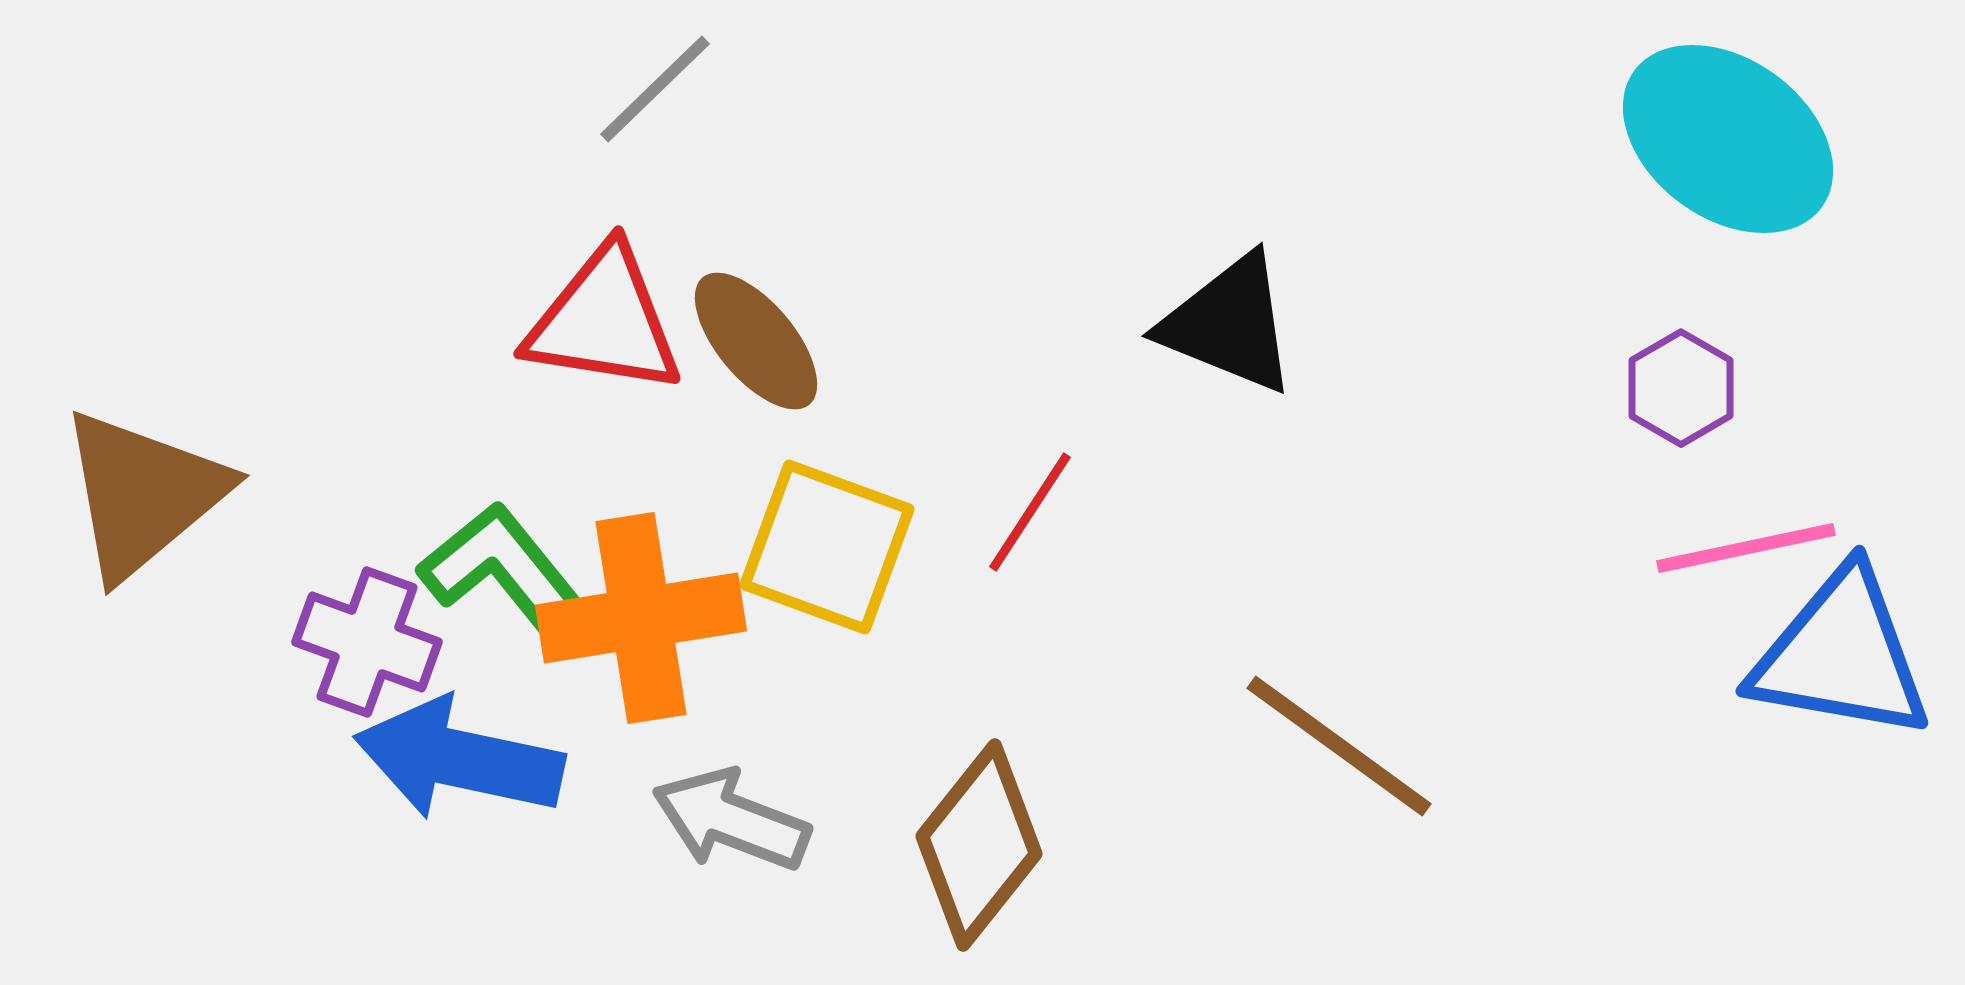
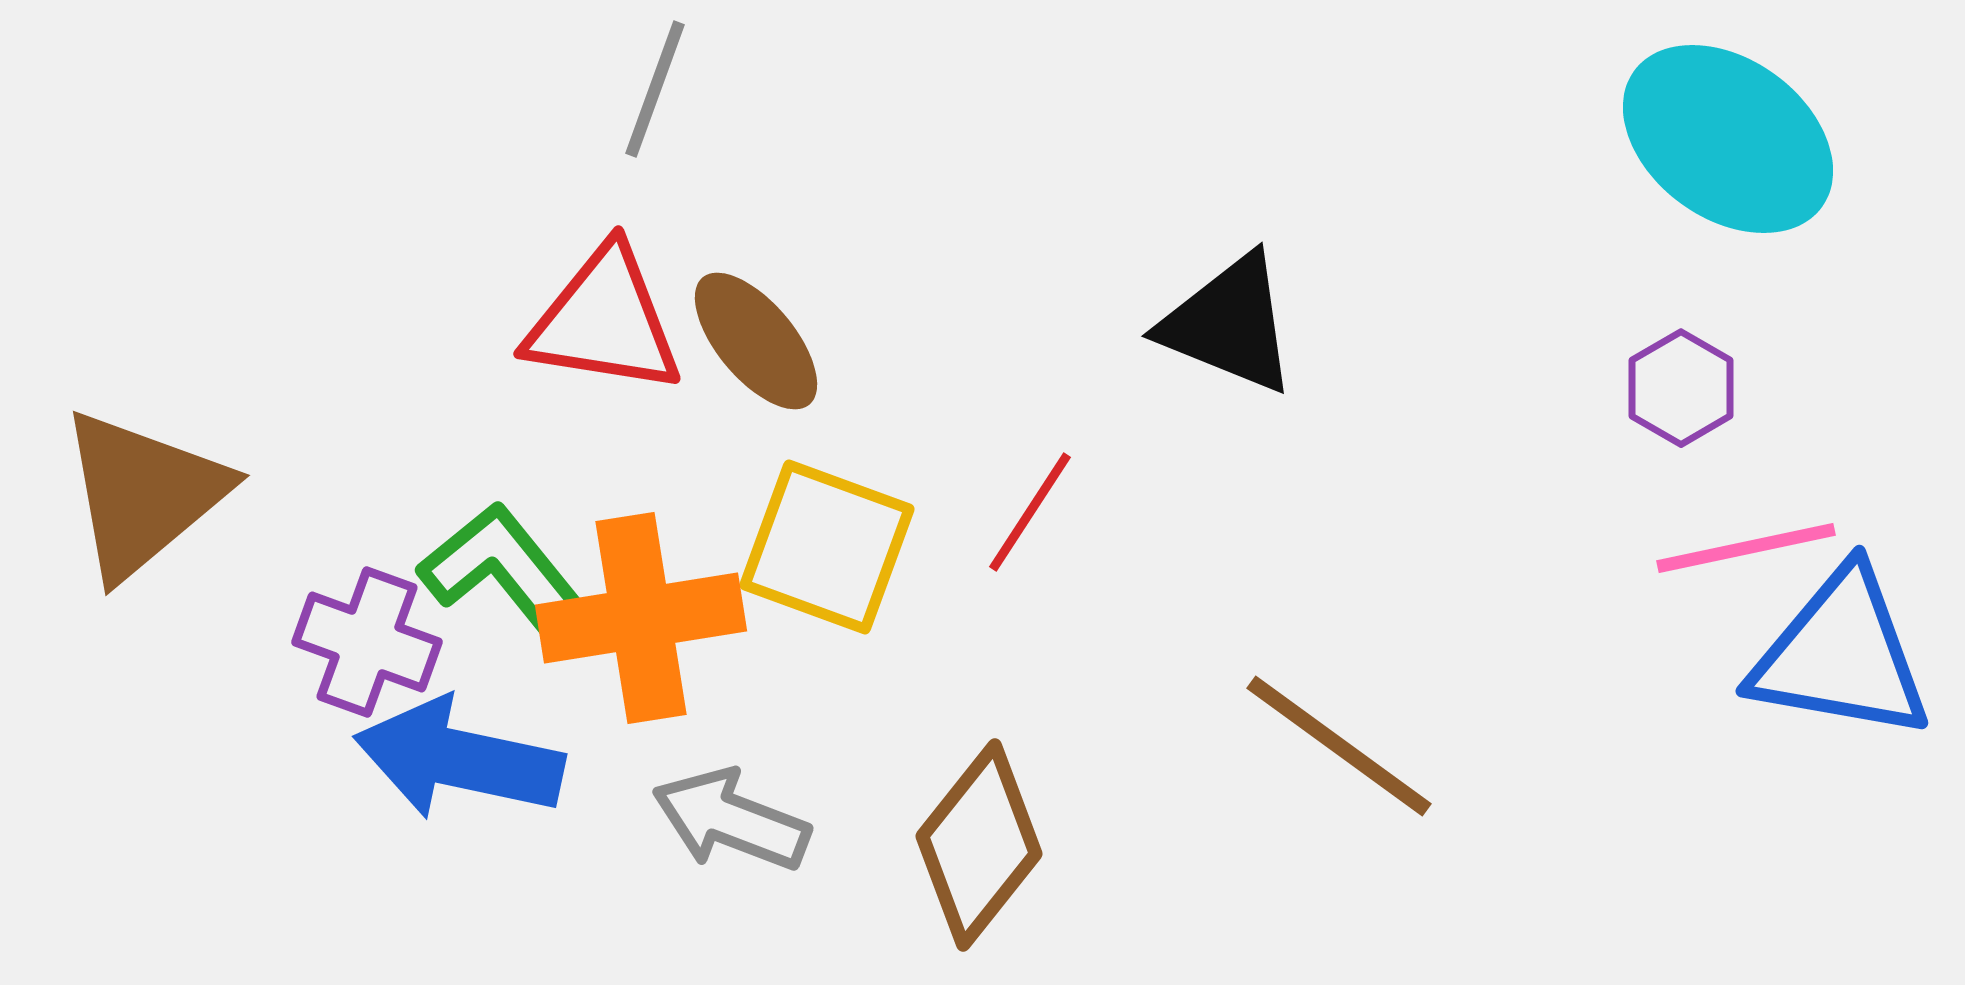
gray line: rotated 26 degrees counterclockwise
